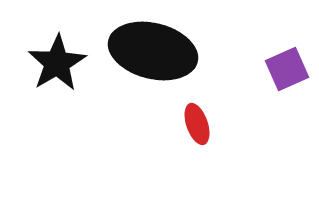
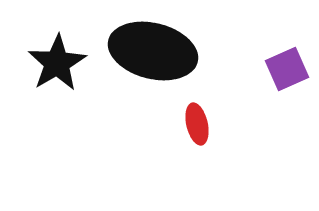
red ellipse: rotated 6 degrees clockwise
